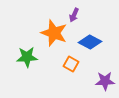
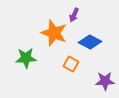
green star: moved 1 px left, 1 px down
